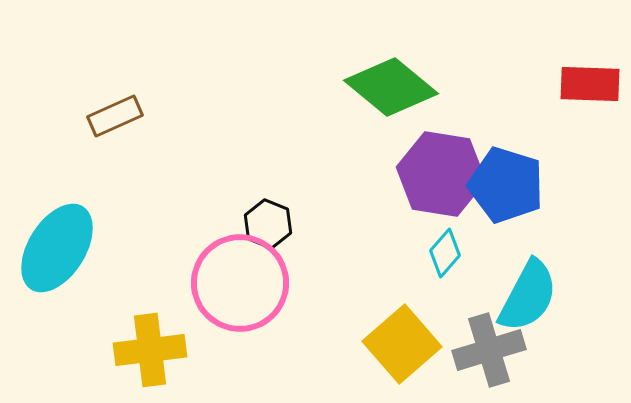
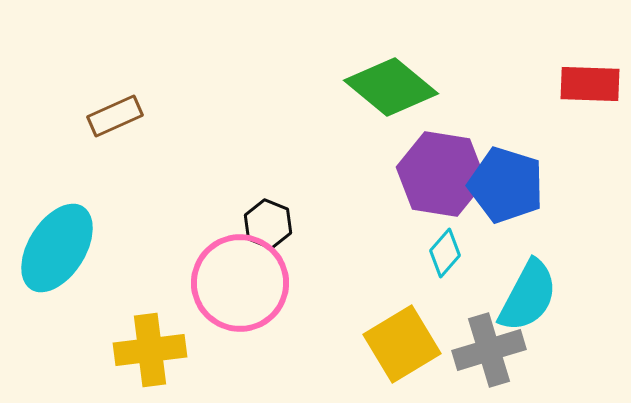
yellow square: rotated 10 degrees clockwise
